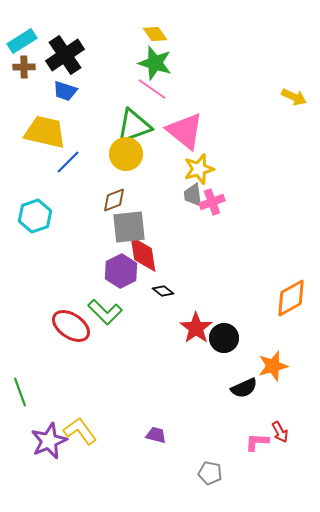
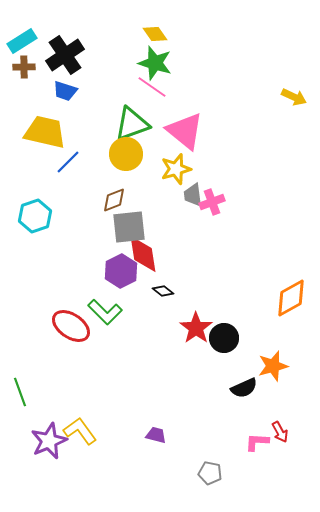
pink line: moved 2 px up
green triangle: moved 2 px left, 2 px up
yellow star: moved 23 px left
